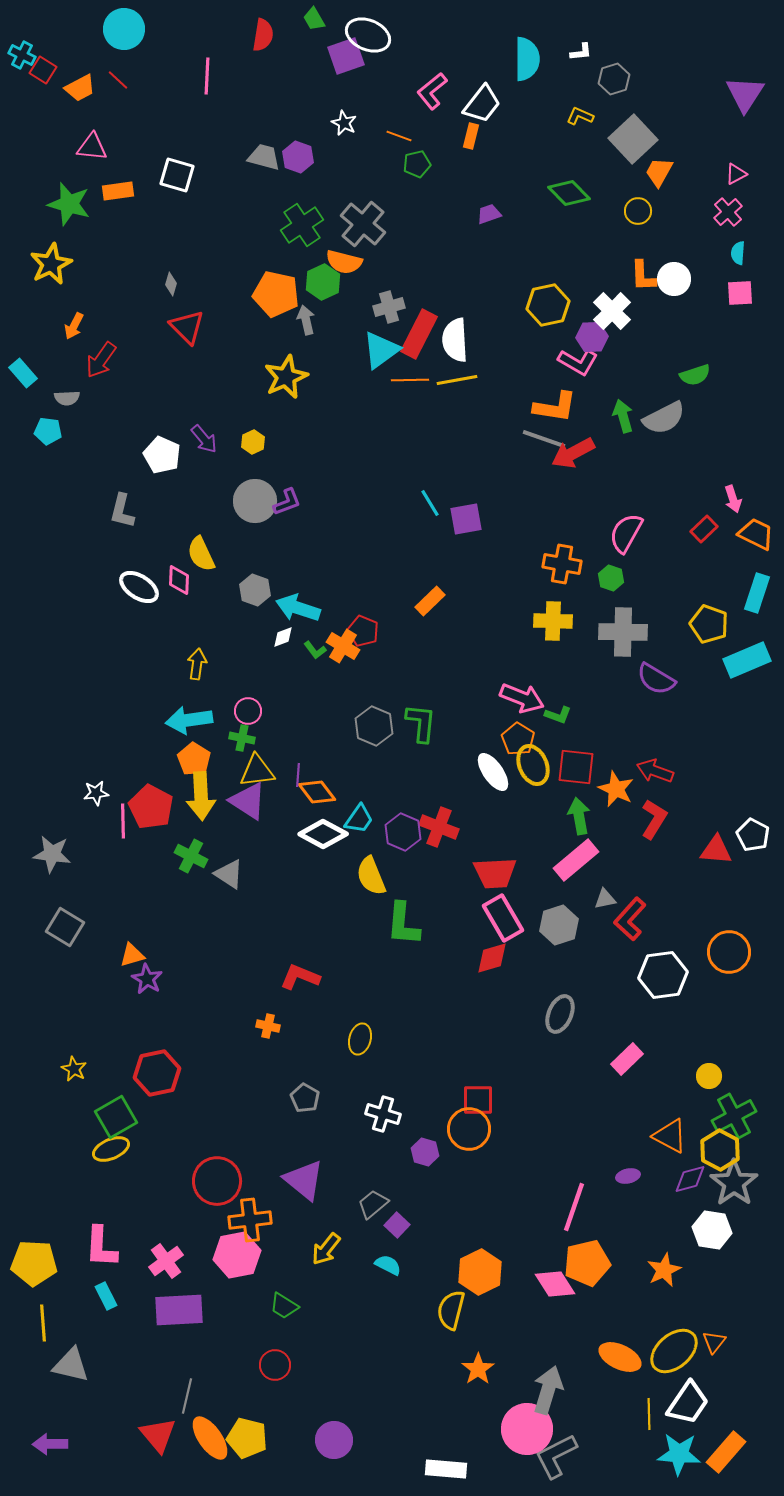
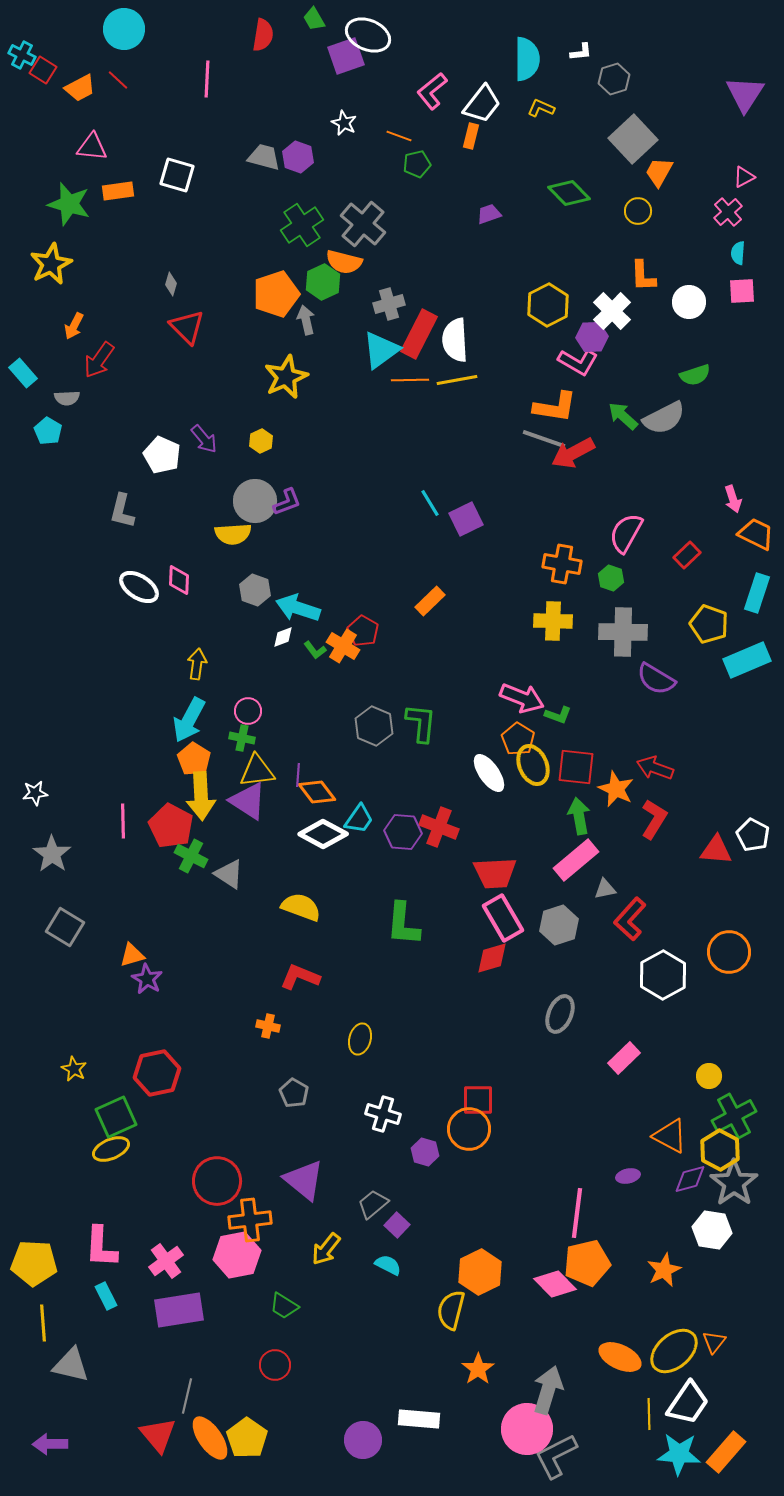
pink line at (207, 76): moved 3 px down
yellow L-shape at (580, 116): moved 39 px left, 8 px up
pink triangle at (736, 174): moved 8 px right, 3 px down
white circle at (674, 279): moved 15 px right, 23 px down
pink square at (740, 293): moved 2 px right, 2 px up
orange pentagon at (276, 294): rotated 30 degrees counterclockwise
yellow hexagon at (548, 305): rotated 15 degrees counterclockwise
gray cross at (389, 307): moved 3 px up
red arrow at (101, 360): moved 2 px left
green arrow at (623, 416): rotated 32 degrees counterclockwise
cyan pentagon at (48, 431): rotated 24 degrees clockwise
yellow hexagon at (253, 442): moved 8 px right, 1 px up
purple square at (466, 519): rotated 16 degrees counterclockwise
red rectangle at (704, 529): moved 17 px left, 26 px down
yellow semicircle at (201, 554): moved 32 px right, 20 px up; rotated 69 degrees counterclockwise
red pentagon at (363, 631): rotated 8 degrees clockwise
cyan arrow at (189, 720): rotated 54 degrees counterclockwise
red arrow at (655, 771): moved 3 px up
white ellipse at (493, 772): moved 4 px left, 1 px down
white star at (96, 793): moved 61 px left
red pentagon at (151, 807): moved 20 px right, 19 px down
purple hexagon at (403, 832): rotated 18 degrees counterclockwise
gray star at (52, 854): rotated 27 degrees clockwise
yellow semicircle at (371, 876): moved 70 px left, 31 px down; rotated 132 degrees clockwise
gray triangle at (605, 899): moved 10 px up
white hexagon at (663, 975): rotated 21 degrees counterclockwise
pink rectangle at (627, 1059): moved 3 px left, 1 px up
gray pentagon at (305, 1098): moved 11 px left, 5 px up
green square at (116, 1117): rotated 6 degrees clockwise
pink line at (574, 1207): moved 3 px right, 6 px down; rotated 12 degrees counterclockwise
pink diamond at (555, 1284): rotated 12 degrees counterclockwise
purple rectangle at (179, 1310): rotated 6 degrees counterclockwise
yellow pentagon at (247, 1438): rotated 21 degrees clockwise
purple circle at (334, 1440): moved 29 px right
white rectangle at (446, 1469): moved 27 px left, 50 px up
